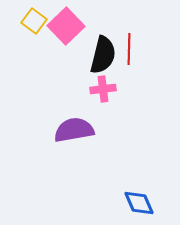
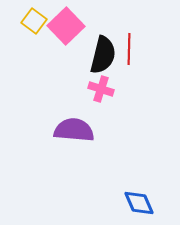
pink cross: moved 2 px left; rotated 25 degrees clockwise
purple semicircle: rotated 15 degrees clockwise
